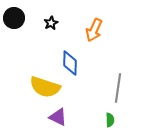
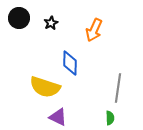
black circle: moved 5 px right
green semicircle: moved 2 px up
